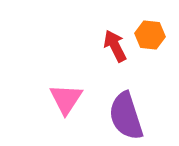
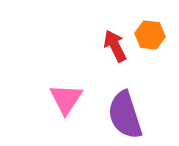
purple semicircle: moved 1 px left, 1 px up
